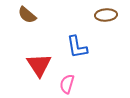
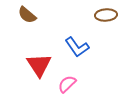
blue L-shape: rotated 25 degrees counterclockwise
pink semicircle: rotated 30 degrees clockwise
